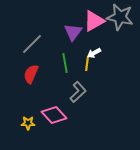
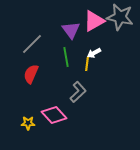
purple triangle: moved 2 px left, 2 px up; rotated 12 degrees counterclockwise
green line: moved 1 px right, 6 px up
